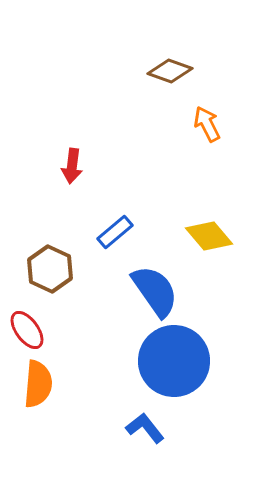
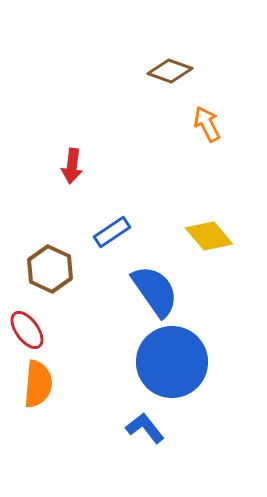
blue rectangle: moved 3 px left; rotated 6 degrees clockwise
blue circle: moved 2 px left, 1 px down
